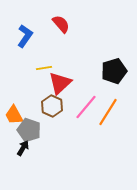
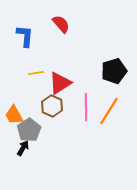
blue L-shape: rotated 30 degrees counterclockwise
yellow line: moved 8 px left, 5 px down
red triangle: rotated 10 degrees clockwise
pink line: rotated 40 degrees counterclockwise
orange line: moved 1 px right, 1 px up
gray pentagon: rotated 20 degrees clockwise
